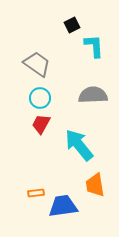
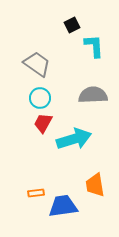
red trapezoid: moved 2 px right, 1 px up
cyan arrow: moved 5 px left, 6 px up; rotated 112 degrees clockwise
